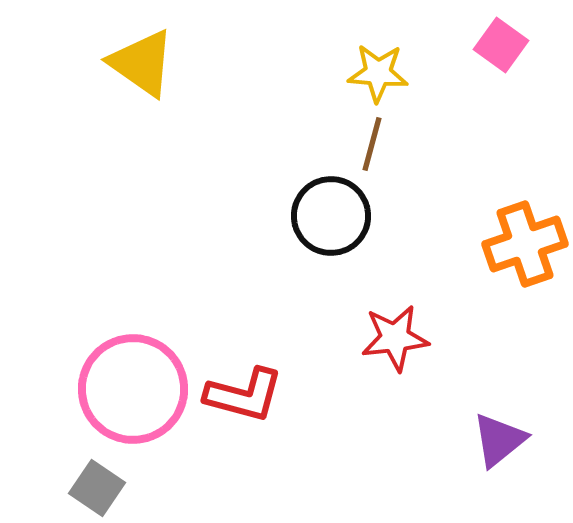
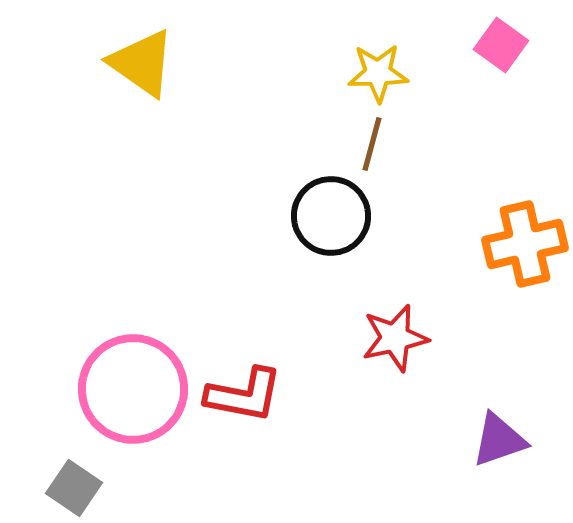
yellow star: rotated 6 degrees counterclockwise
orange cross: rotated 6 degrees clockwise
red star: rotated 6 degrees counterclockwise
red L-shape: rotated 4 degrees counterclockwise
purple triangle: rotated 20 degrees clockwise
gray square: moved 23 px left
